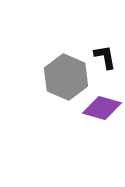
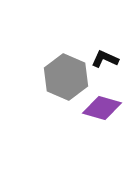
black L-shape: moved 2 px down; rotated 56 degrees counterclockwise
